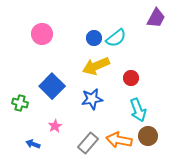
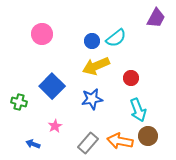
blue circle: moved 2 px left, 3 px down
green cross: moved 1 px left, 1 px up
orange arrow: moved 1 px right, 1 px down
